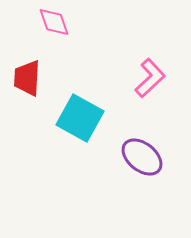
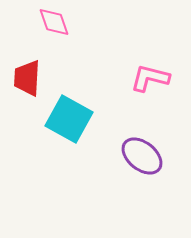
pink L-shape: rotated 123 degrees counterclockwise
cyan square: moved 11 px left, 1 px down
purple ellipse: moved 1 px up
